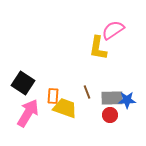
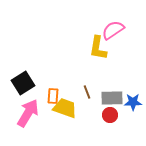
black square: rotated 25 degrees clockwise
blue star: moved 6 px right, 2 px down
